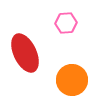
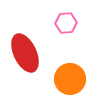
orange circle: moved 2 px left, 1 px up
